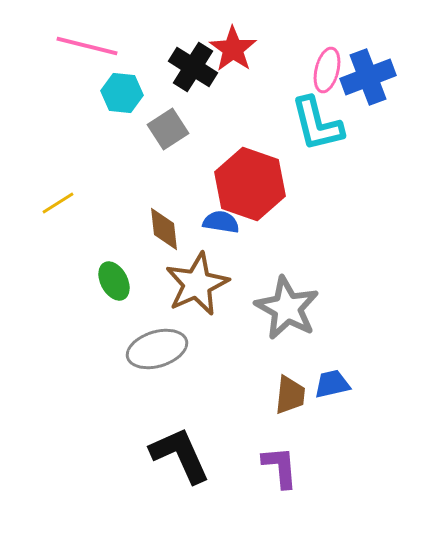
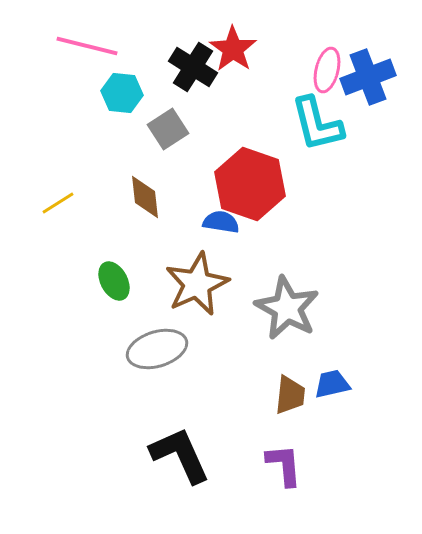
brown diamond: moved 19 px left, 32 px up
purple L-shape: moved 4 px right, 2 px up
